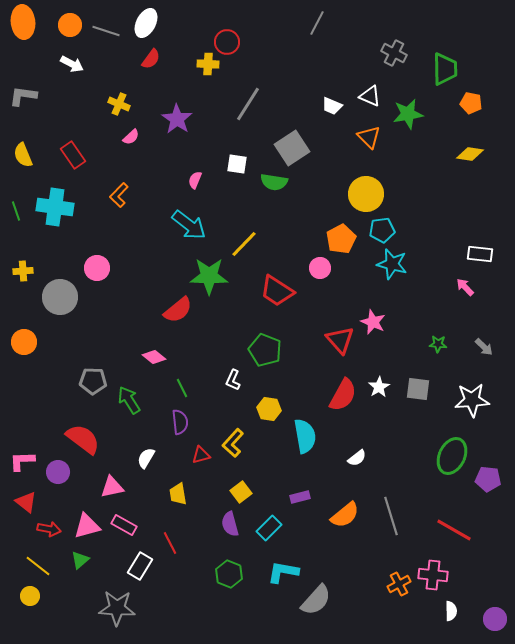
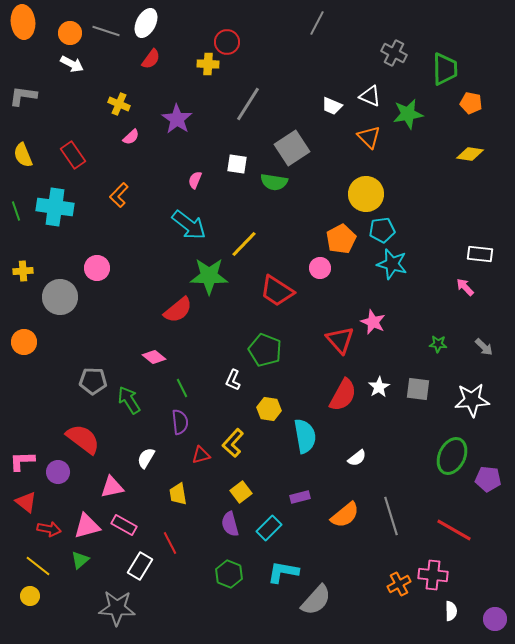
orange circle at (70, 25): moved 8 px down
